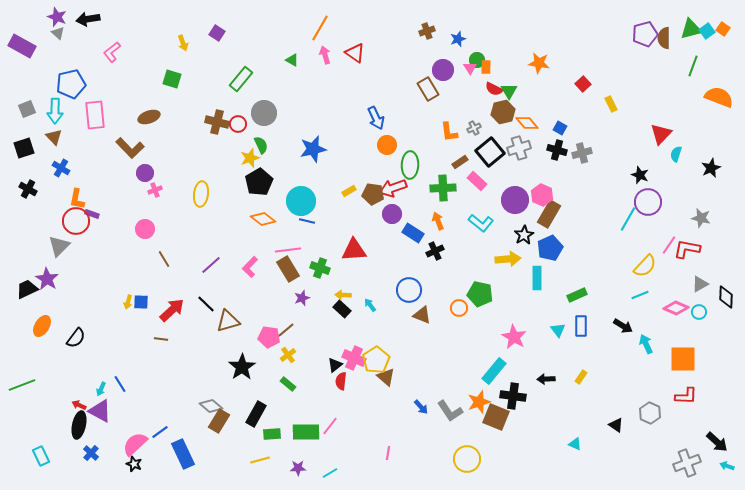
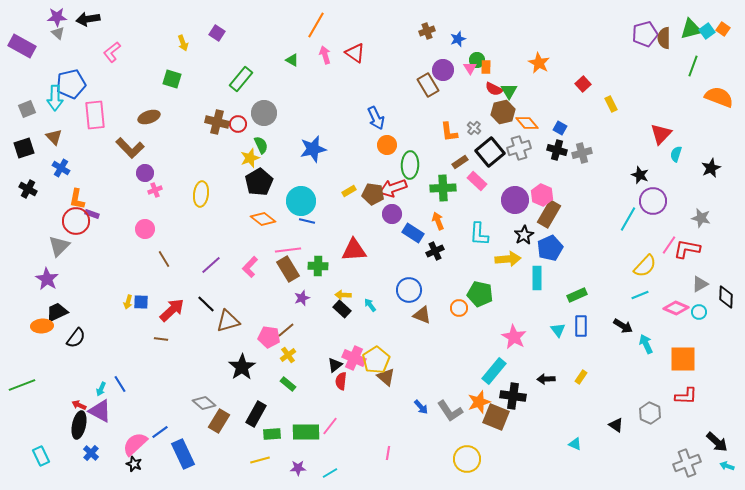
purple star at (57, 17): rotated 24 degrees counterclockwise
orange line at (320, 28): moved 4 px left, 3 px up
orange star at (539, 63): rotated 20 degrees clockwise
brown rectangle at (428, 89): moved 4 px up
cyan arrow at (55, 111): moved 13 px up
gray cross at (474, 128): rotated 24 degrees counterclockwise
purple circle at (648, 202): moved 5 px right, 1 px up
cyan L-shape at (481, 223): moved 2 px left, 11 px down; rotated 55 degrees clockwise
green cross at (320, 268): moved 2 px left, 2 px up; rotated 18 degrees counterclockwise
black trapezoid at (27, 289): moved 30 px right, 23 px down
orange ellipse at (42, 326): rotated 55 degrees clockwise
gray diamond at (211, 406): moved 7 px left, 3 px up
